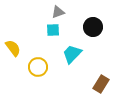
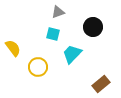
cyan square: moved 4 px down; rotated 16 degrees clockwise
brown rectangle: rotated 18 degrees clockwise
